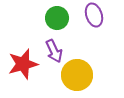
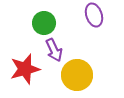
green circle: moved 13 px left, 5 px down
purple arrow: moved 1 px up
red star: moved 2 px right, 5 px down
